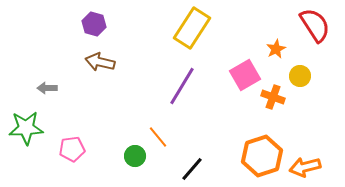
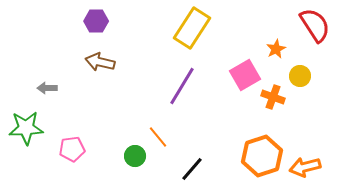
purple hexagon: moved 2 px right, 3 px up; rotated 15 degrees counterclockwise
